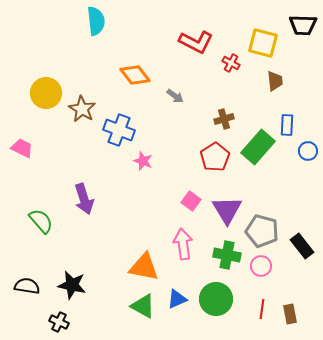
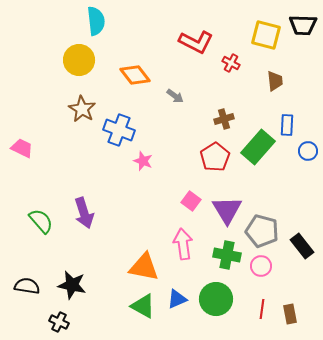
yellow square: moved 3 px right, 8 px up
yellow circle: moved 33 px right, 33 px up
purple arrow: moved 14 px down
